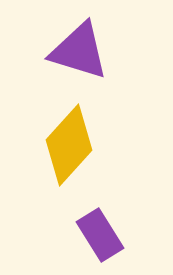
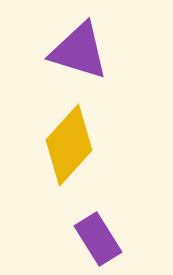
purple rectangle: moved 2 px left, 4 px down
